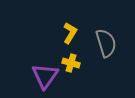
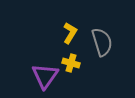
gray semicircle: moved 4 px left, 1 px up
